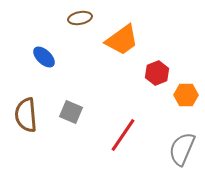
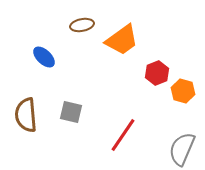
brown ellipse: moved 2 px right, 7 px down
orange hexagon: moved 3 px left, 4 px up; rotated 15 degrees clockwise
gray square: rotated 10 degrees counterclockwise
